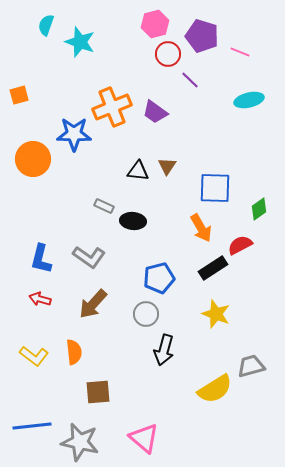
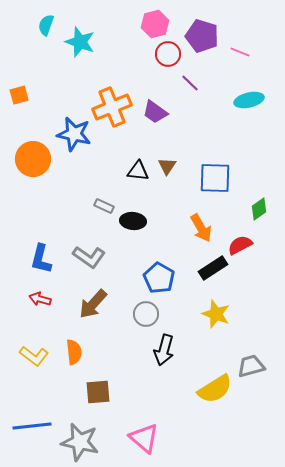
purple line: moved 3 px down
blue star: rotated 12 degrees clockwise
blue square: moved 10 px up
blue pentagon: rotated 28 degrees counterclockwise
